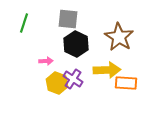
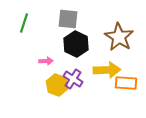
yellow hexagon: moved 2 px down
